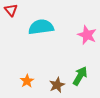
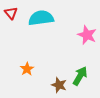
red triangle: moved 3 px down
cyan semicircle: moved 9 px up
orange star: moved 12 px up
brown star: moved 2 px right; rotated 28 degrees counterclockwise
